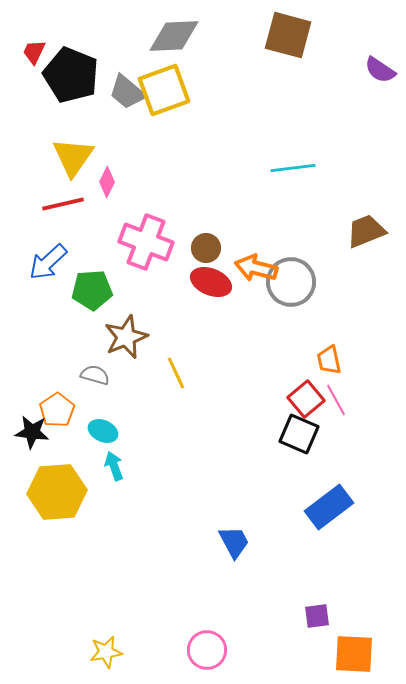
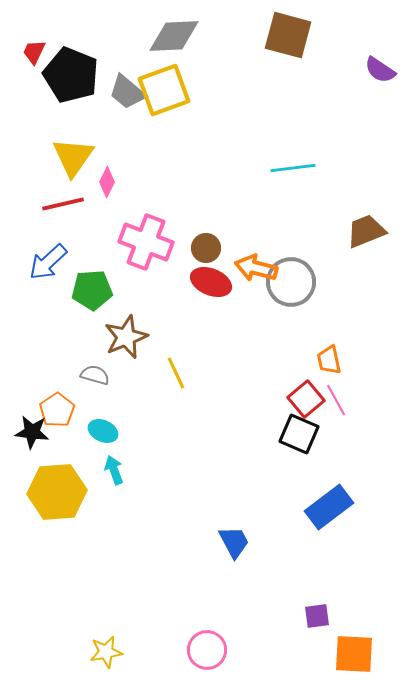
cyan arrow: moved 4 px down
